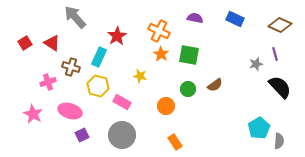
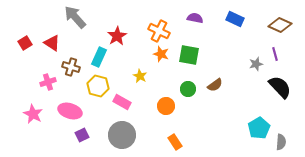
orange star: rotated 14 degrees counterclockwise
yellow star: rotated 16 degrees clockwise
gray semicircle: moved 2 px right, 1 px down
